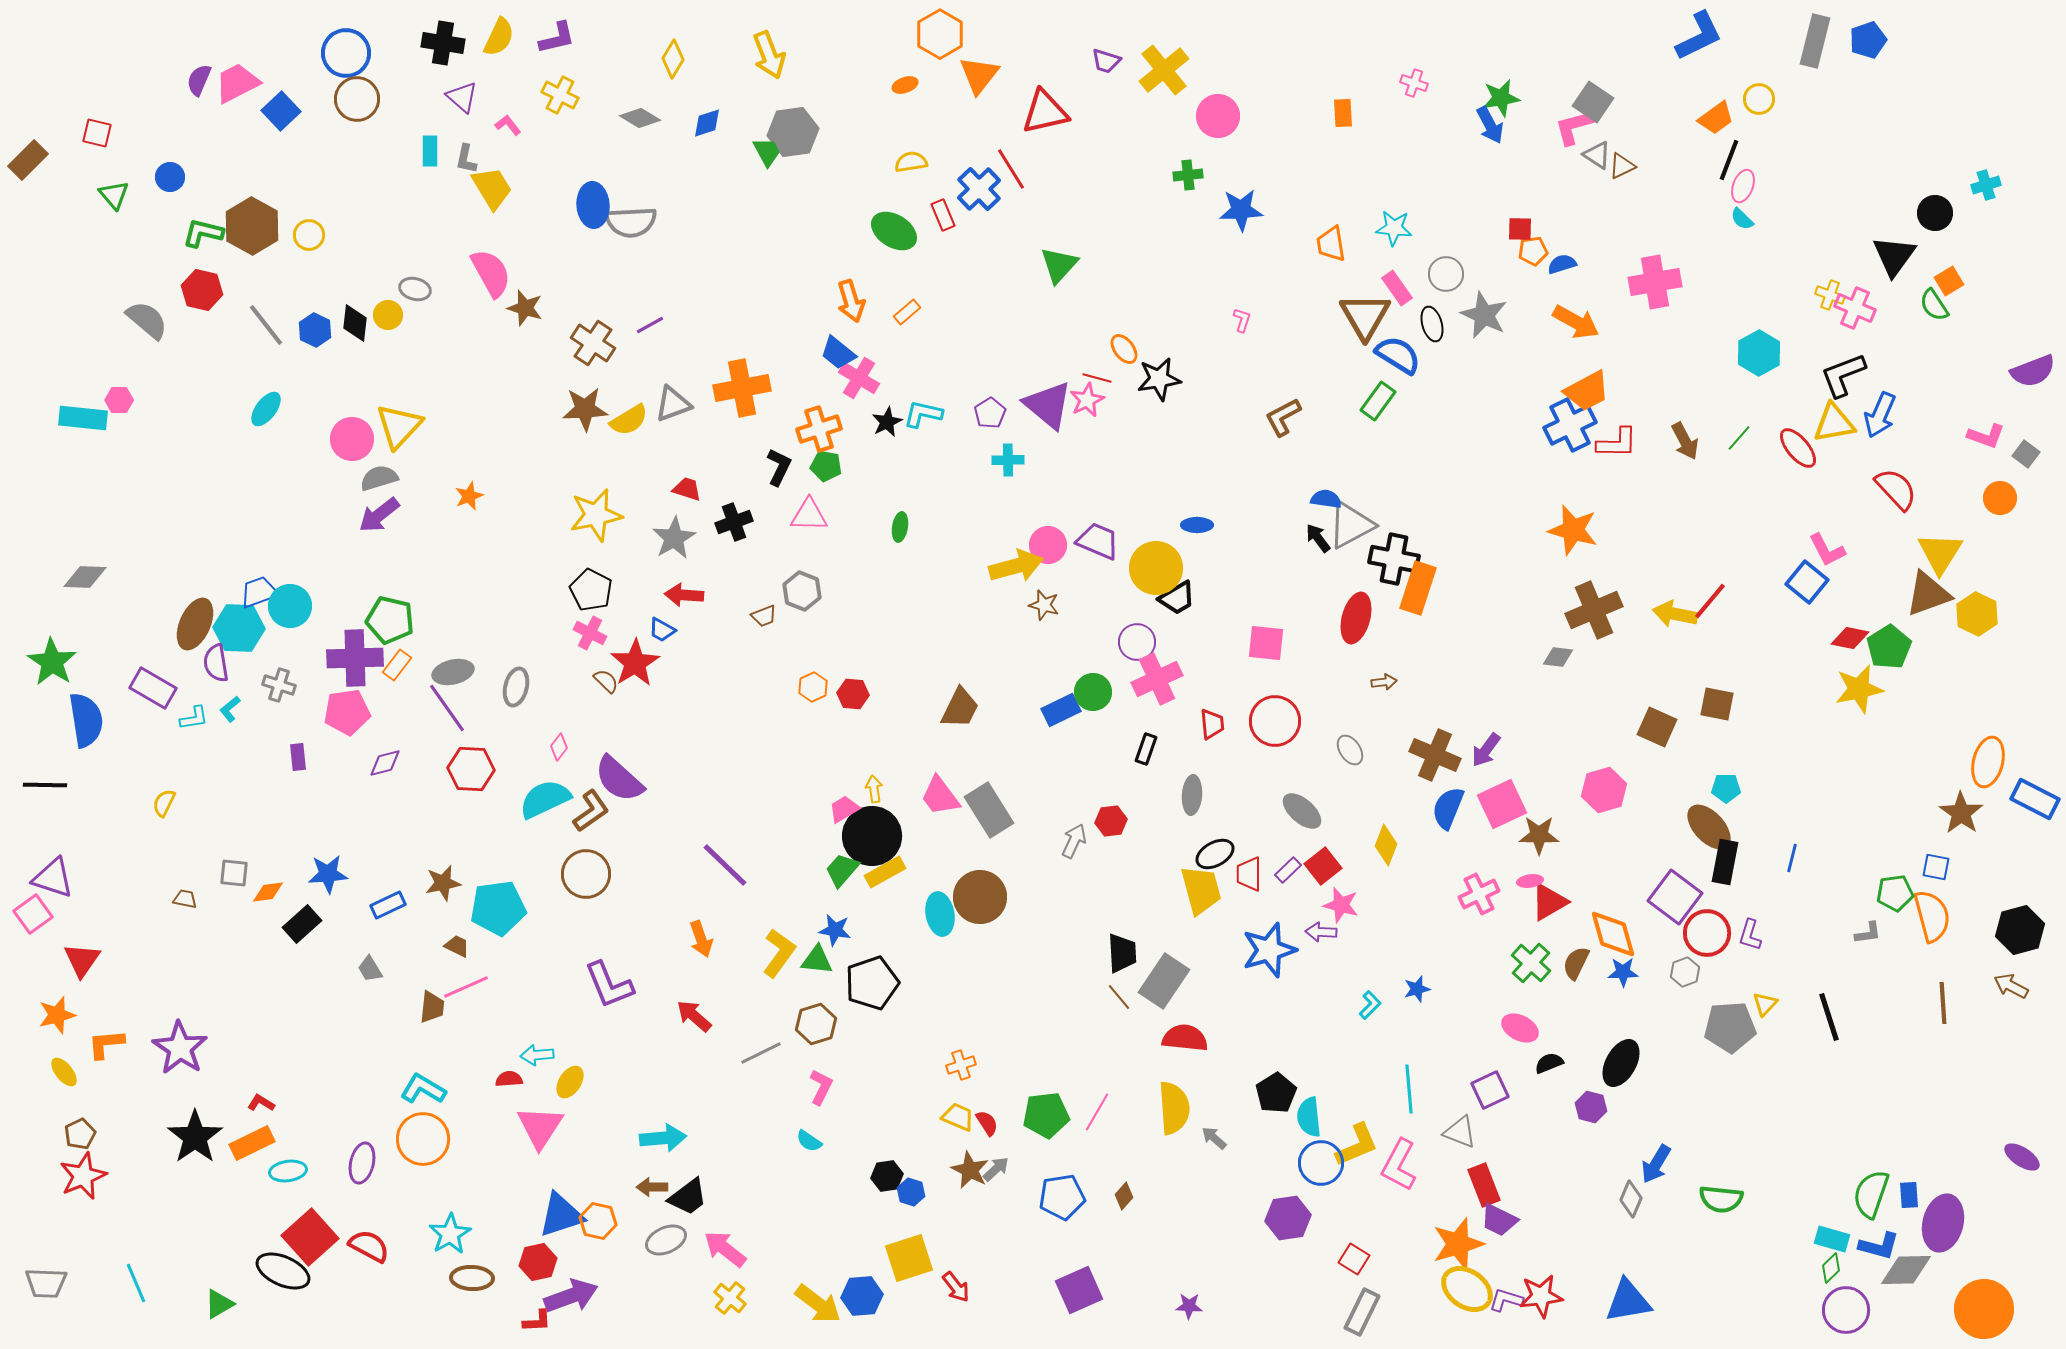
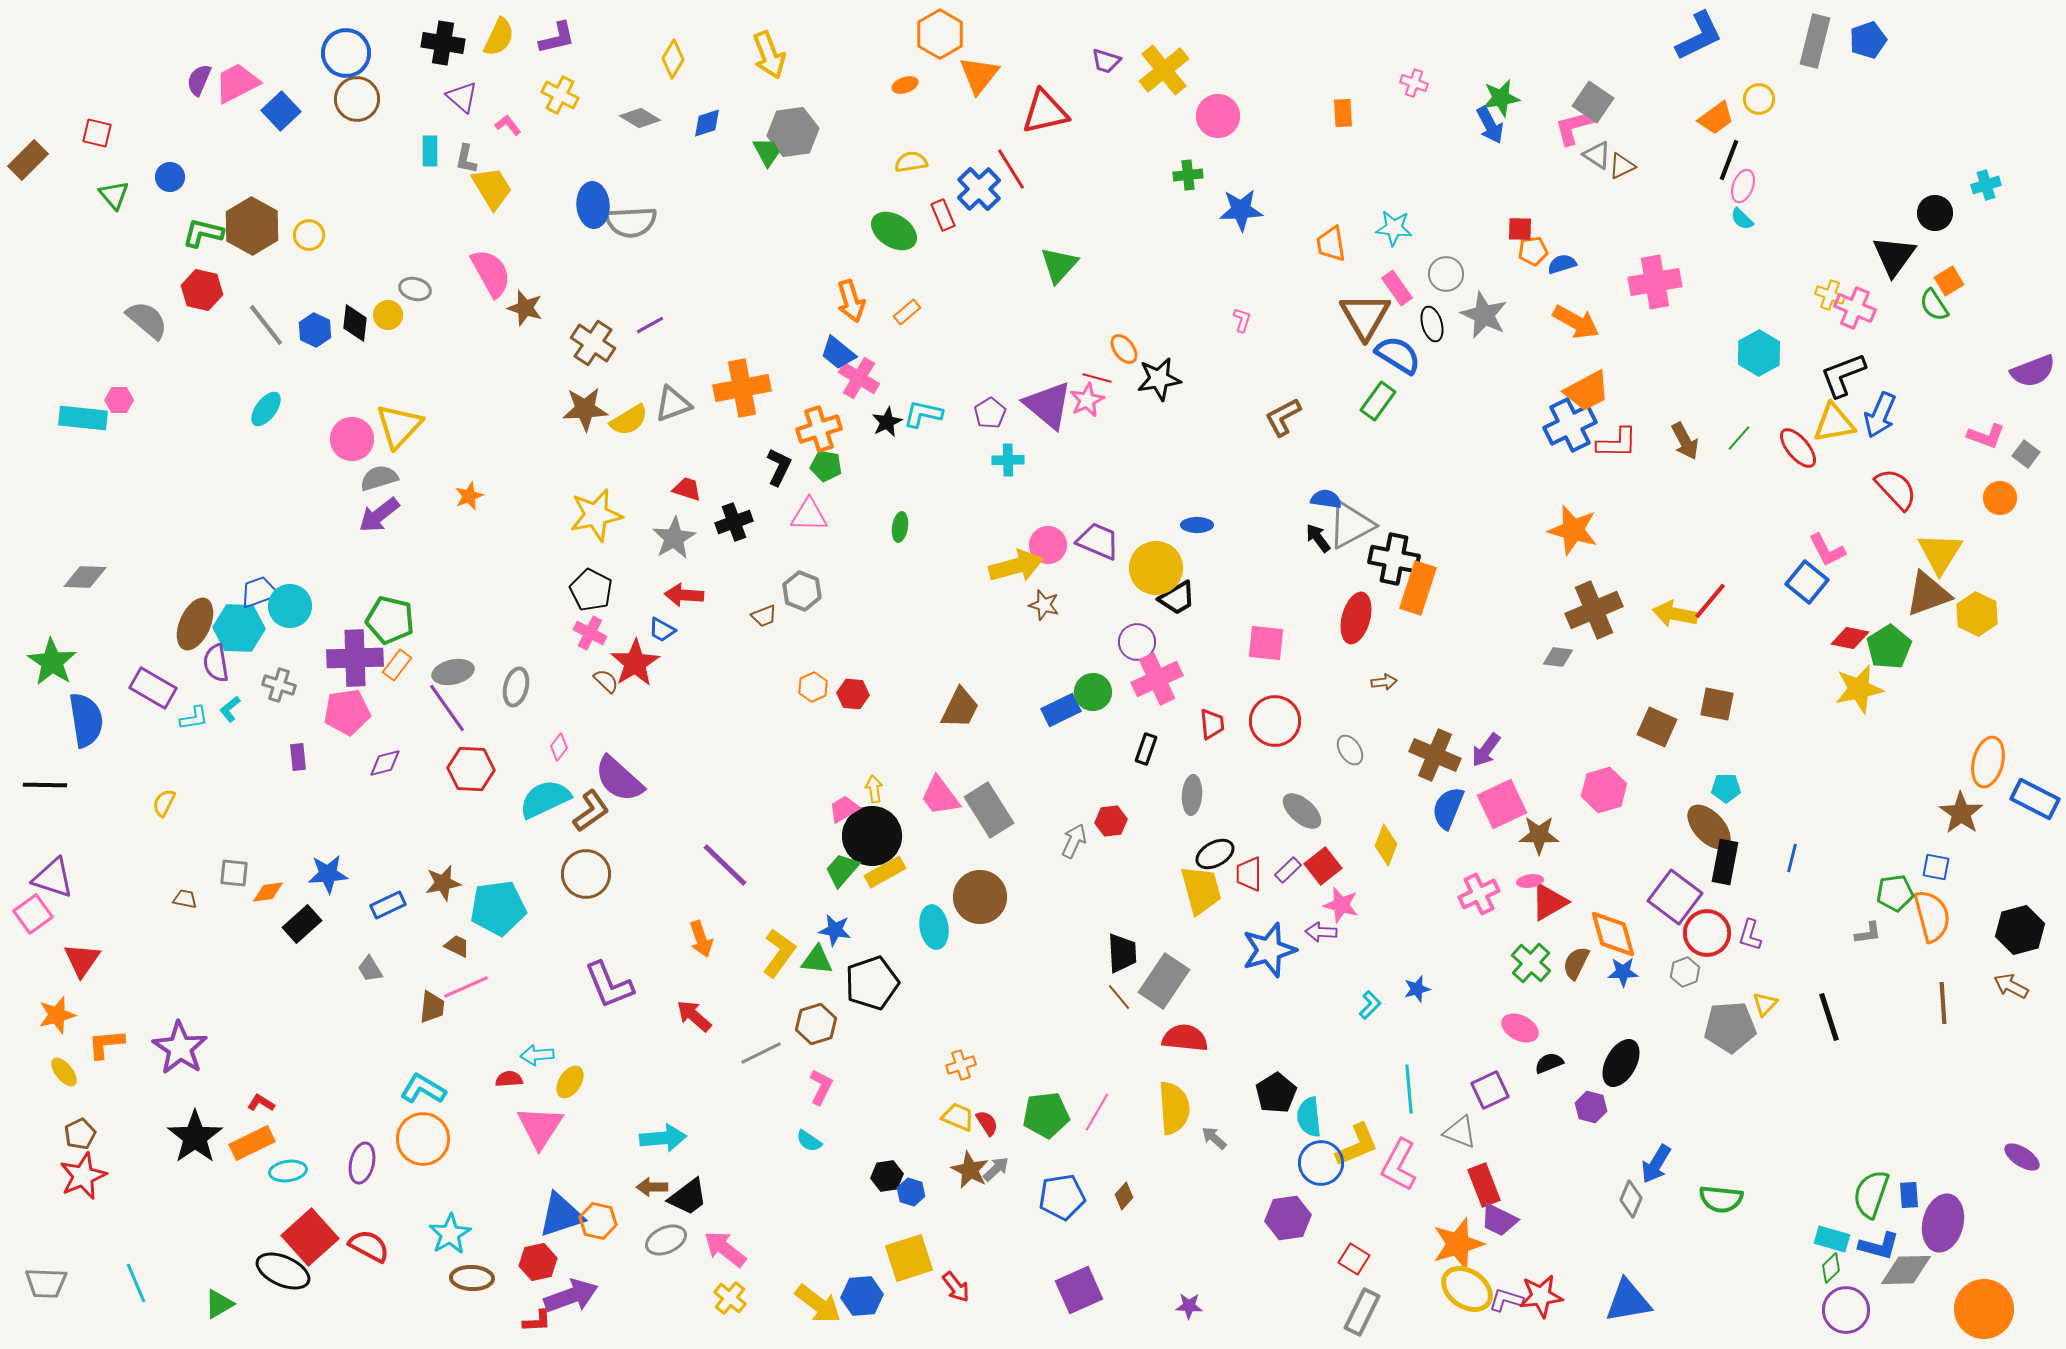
cyan ellipse at (940, 914): moved 6 px left, 13 px down
